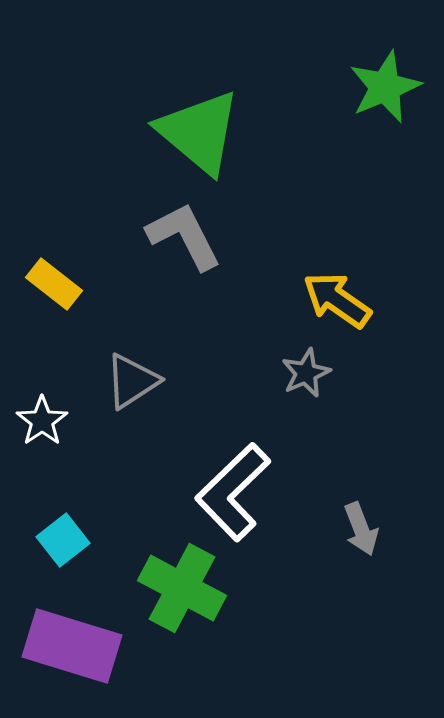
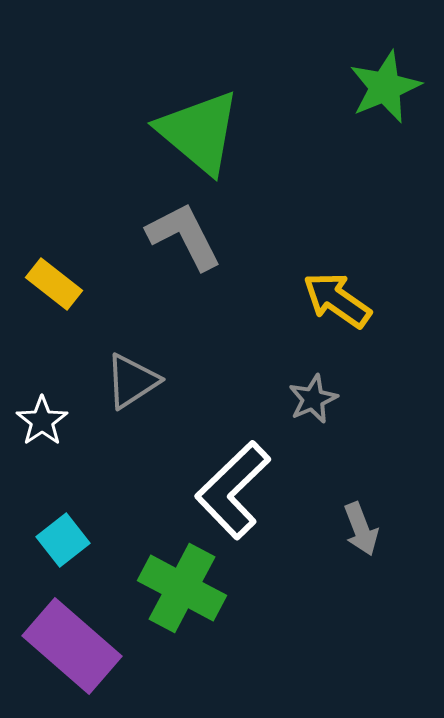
gray star: moved 7 px right, 26 px down
white L-shape: moved 2 px up
purple rectangle: rotated 24 degrees clockwise
